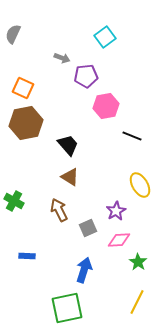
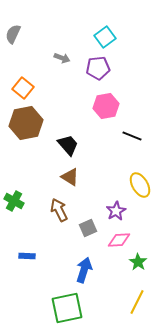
purple pentagon: moved 12 px right, 8 px up
orange square: rotated 15 degrees clockwise
